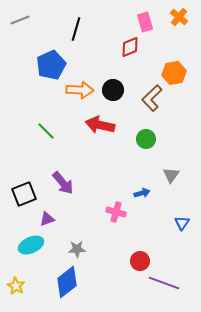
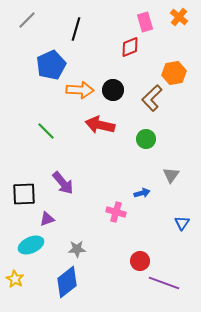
gray line: moved 7 px right; rotated 24 degrees counterclockwise
black square: rotated 20 degrees clockwise
yellow star: moved 1 px left, 7 px up
